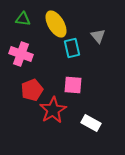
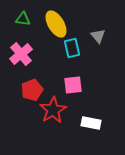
pink cross: rotated 30 degrees clockwise
pink square: rotated 12 degrees counterclockwise
white rectangle: rotated 18 degrees counterclockwise
